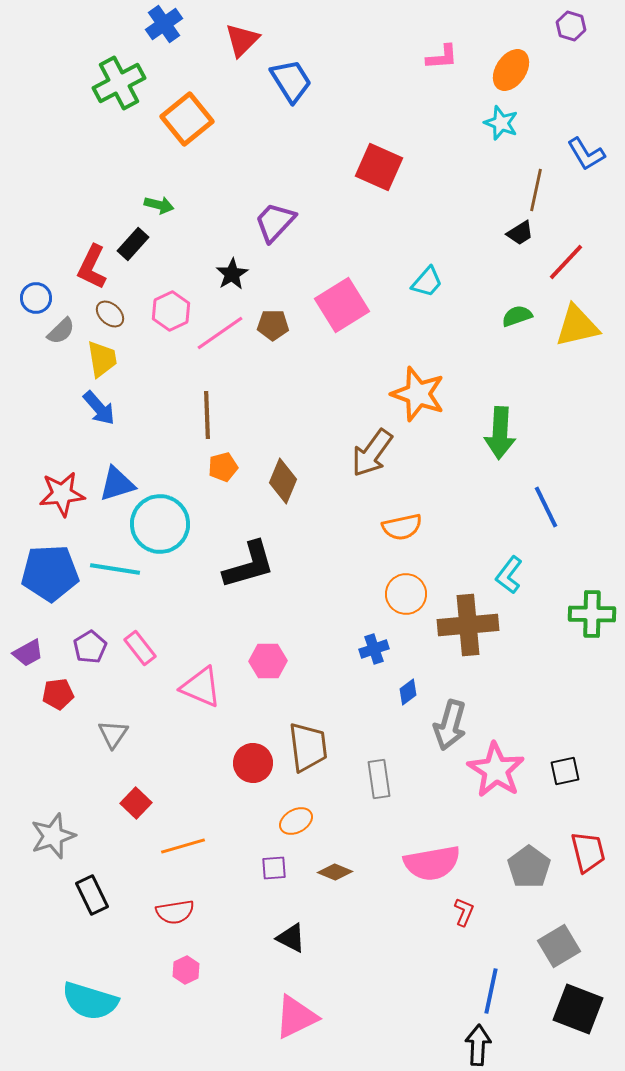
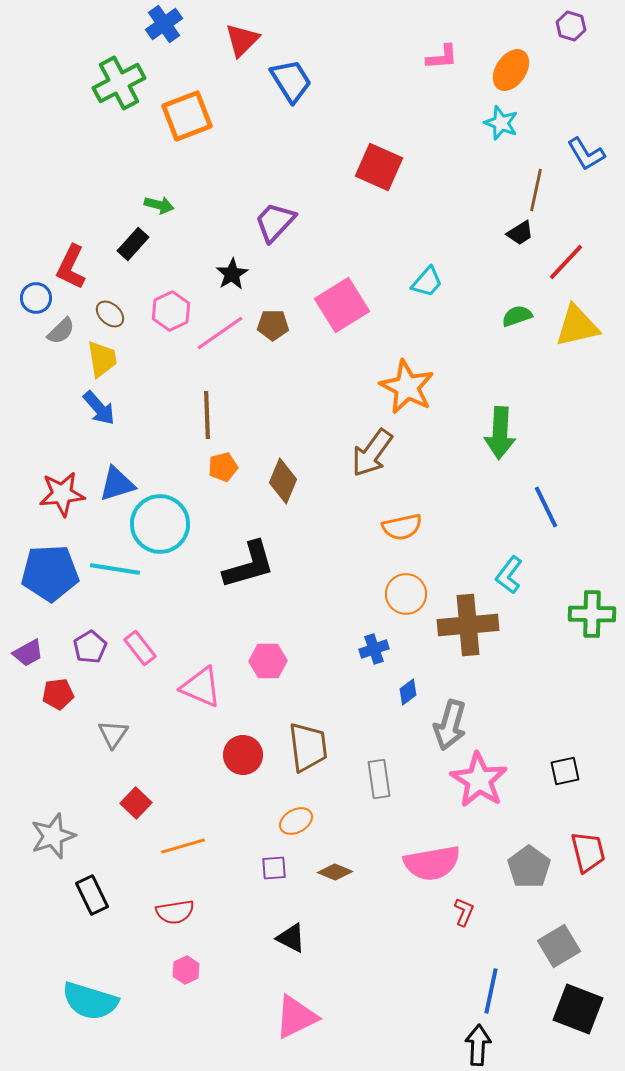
orange square at (187, 119): moved 3 px up; rotated 18 degrees clockwise
red L-shape at (92, 267): moved 21 px left
orange star at (418, 394): moved 11 px left, 7 px up; rotated 8 degrees clockwise
red circle at (253, 763): moved 10 px left, 8 px up
pink star at (496, 770): moved 17 px left, 10 px down
